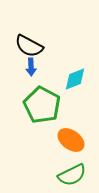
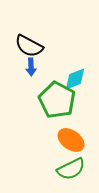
green pentagon: moved 15 px right, 5 px up
green semicircle: moved 1 px left, 6 px up
